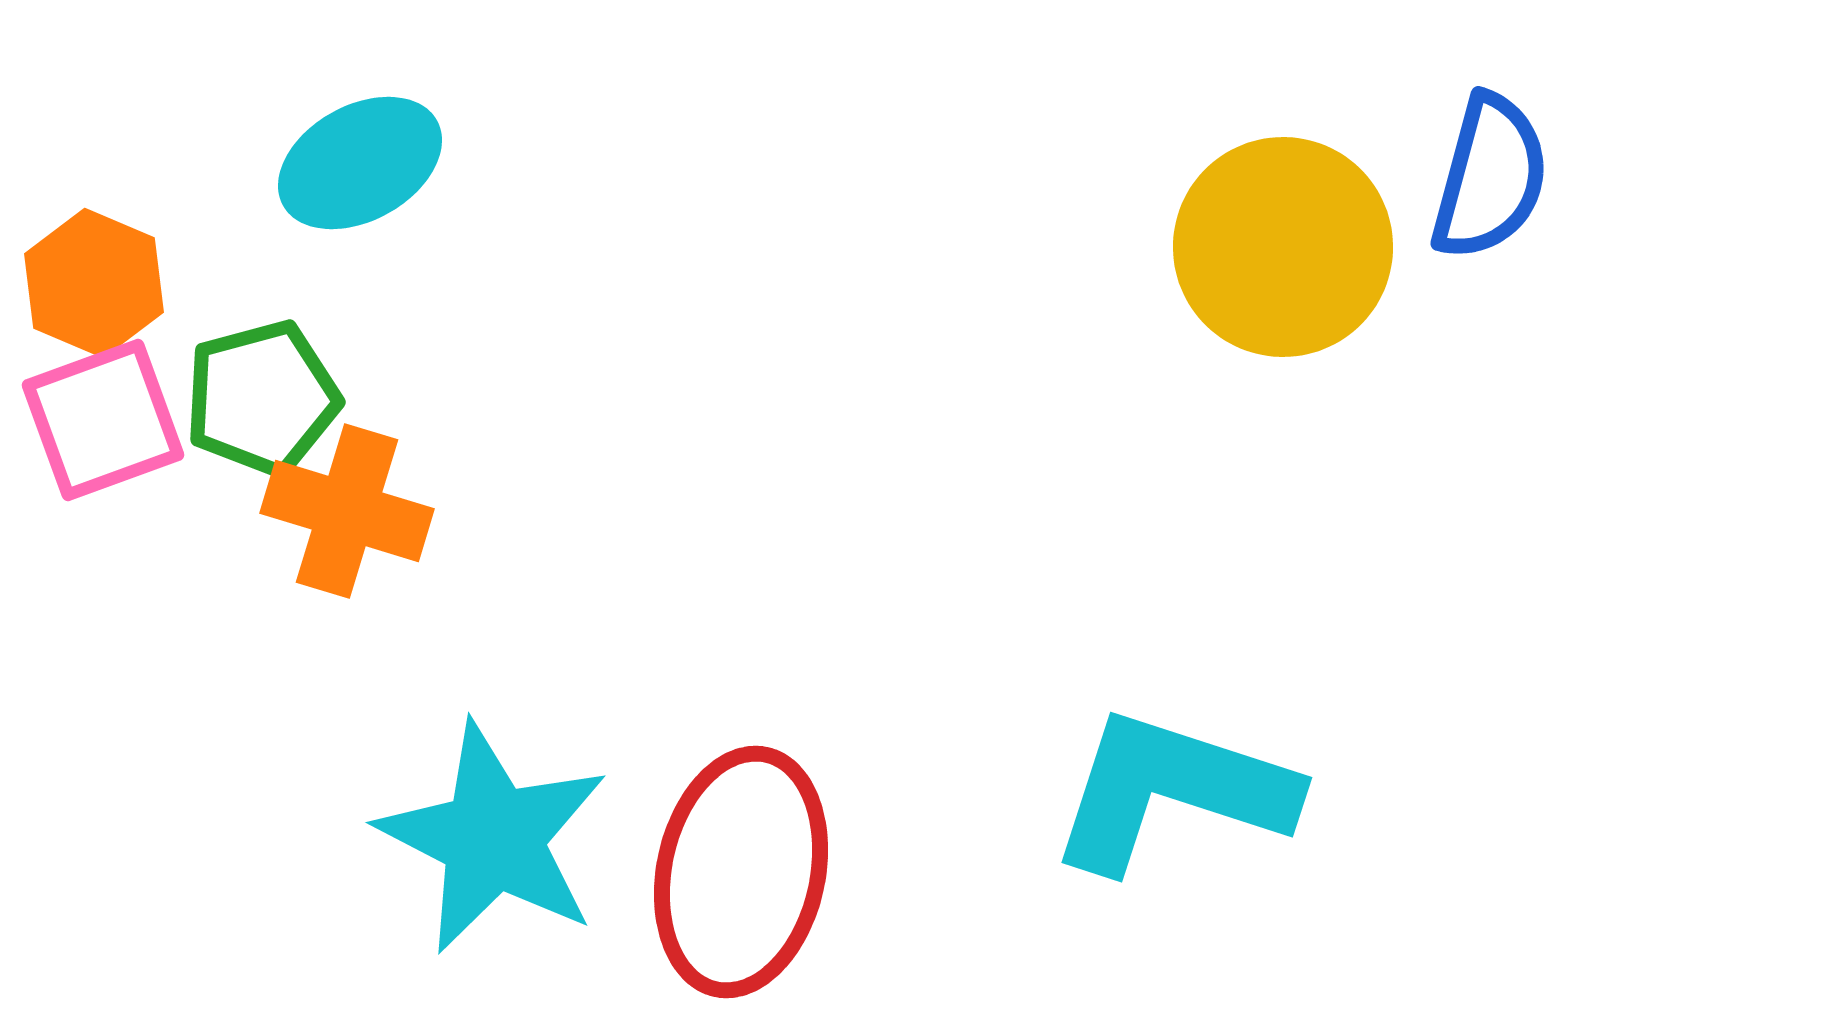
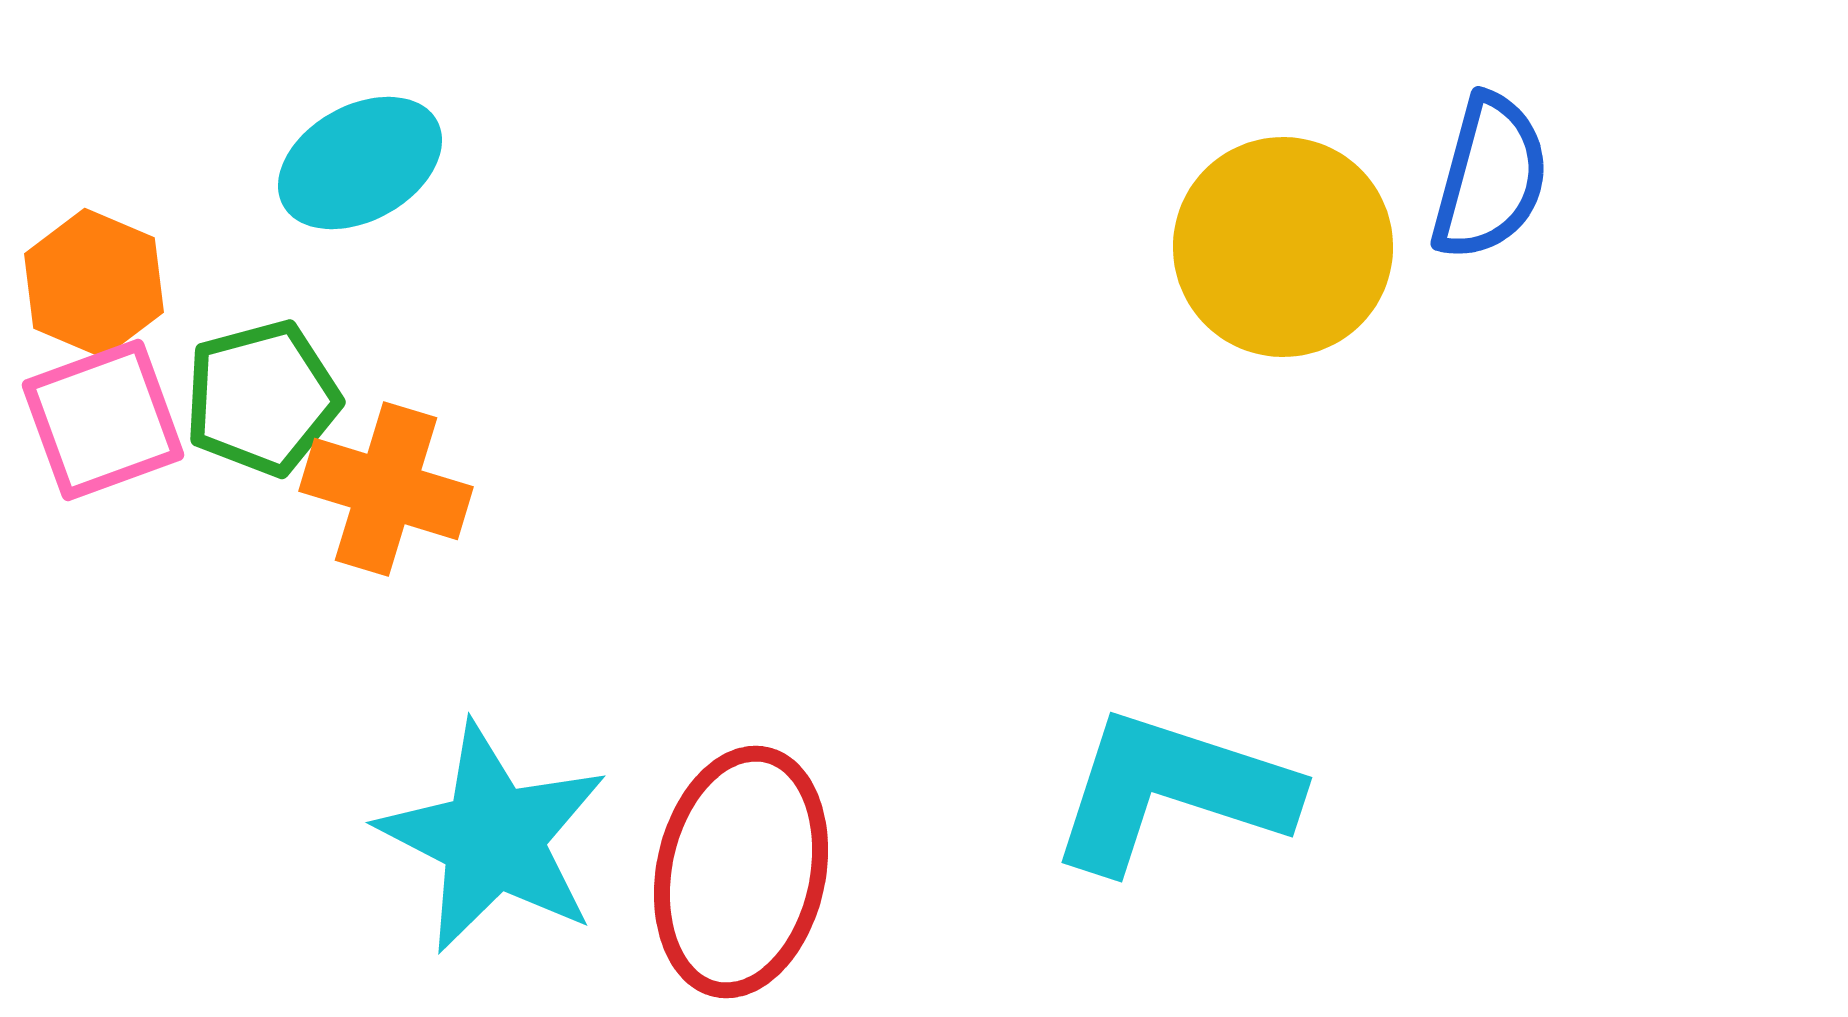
orange cross: moved 39 px right, 22 px up
